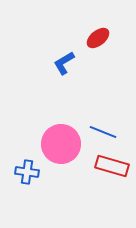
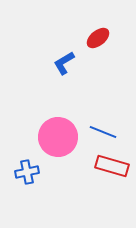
pink circle: moved 3 px left, 7 px up
blue cross: rotated 20 degrees counterclockwise
